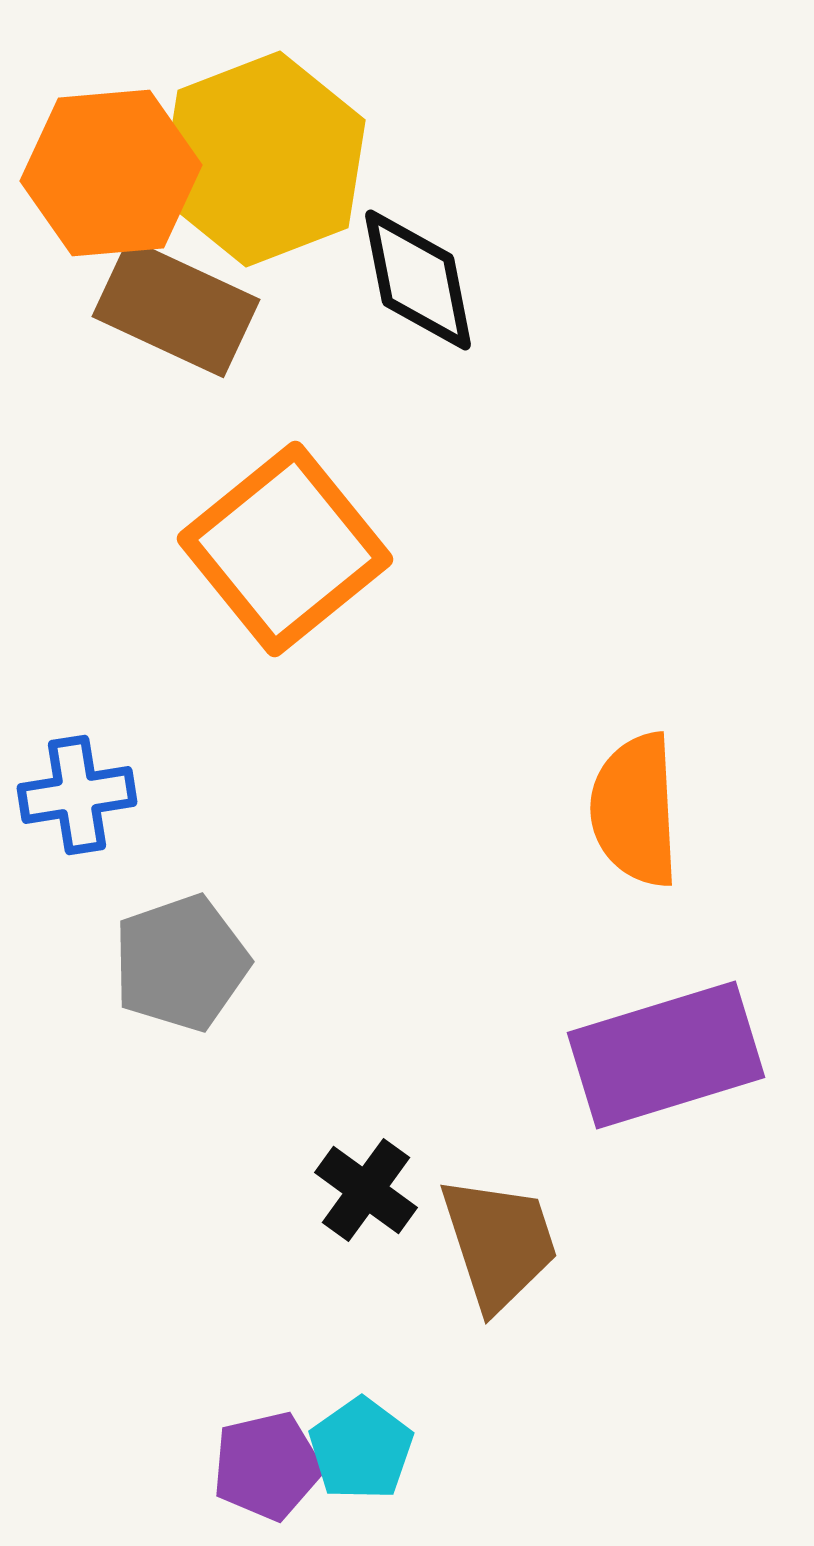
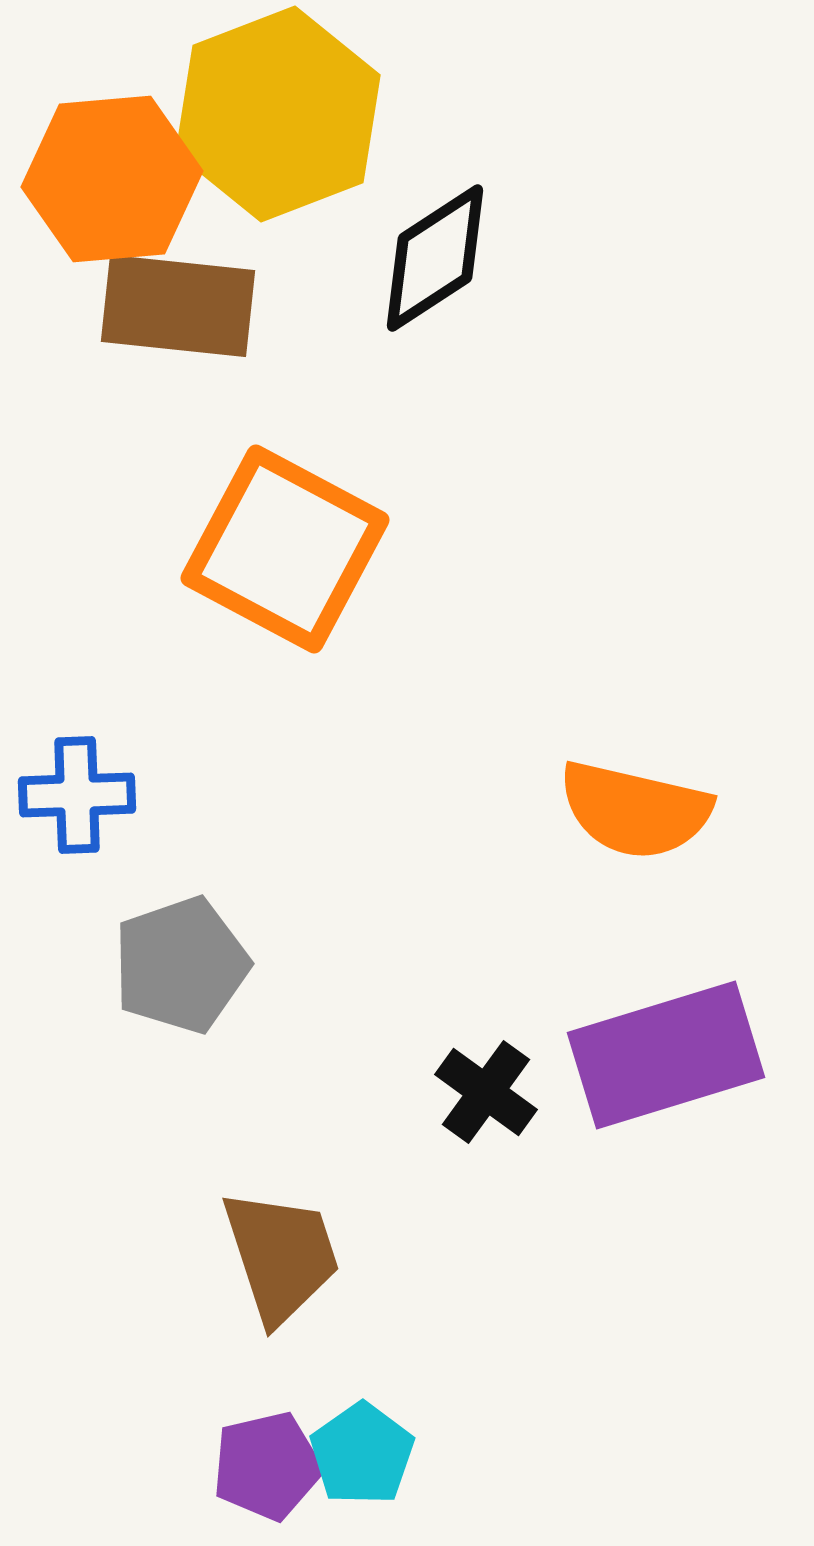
yellow hexagon: moved 15 px right, 45 px up
orange hexagon: moved 1 px right, 6 px down
black diamond: moved 17 px right, 22 px up; rotated 68 degrees clockwise
brown rectangle: moved 2 px right, 2 px up; rotated 19 degrees counterclockwise
orange square: rotated 23 degrees counterclockwise
blue cross: rotated 7 degrees clockwise
orange semicircle: rotated 74 degrees counterclockwise
gray pentagon: moved 2 px down
black cross: moved 120 px right, 98 px up
brown trapezoid: moved 218 px left, 13 px down
cyan pentagon: moved 1 px right, 5 px down
